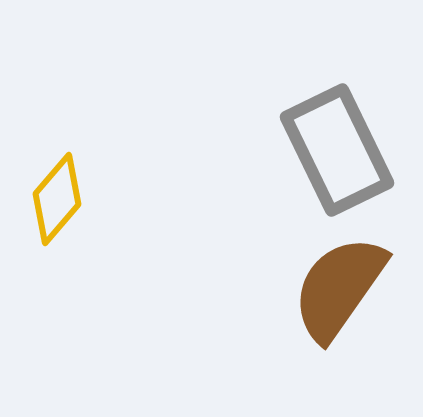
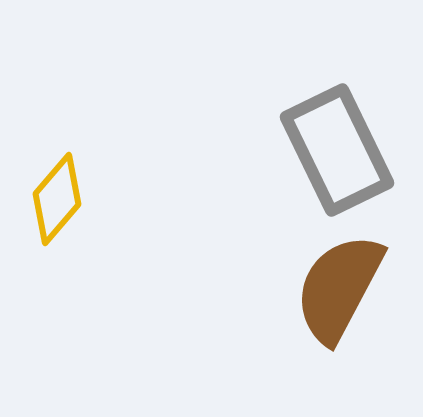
brown semicircle: rotated 7 degrees counterclockwise
